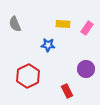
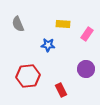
gray semicircle: moved 3 px right
pink rectangle: moved 6 px down
red hexagon: rotated 20 degrees clockwise
red rectangle: moved 6 px left, 1 px up
